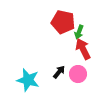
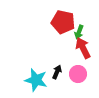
red arrow: moved 1 px up
black arrow: moved 2 px left; rotated 16 degrees counterclockwise
cyan star: moved 8 px right
